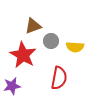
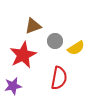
gray circle: moved 4 px right
yellow semicircle: moved 1 px right, 1 px down; rotated 36 degrees counterclockwise
red star: rotated 16 degrees clockwise
purple star: moved 1 px right
